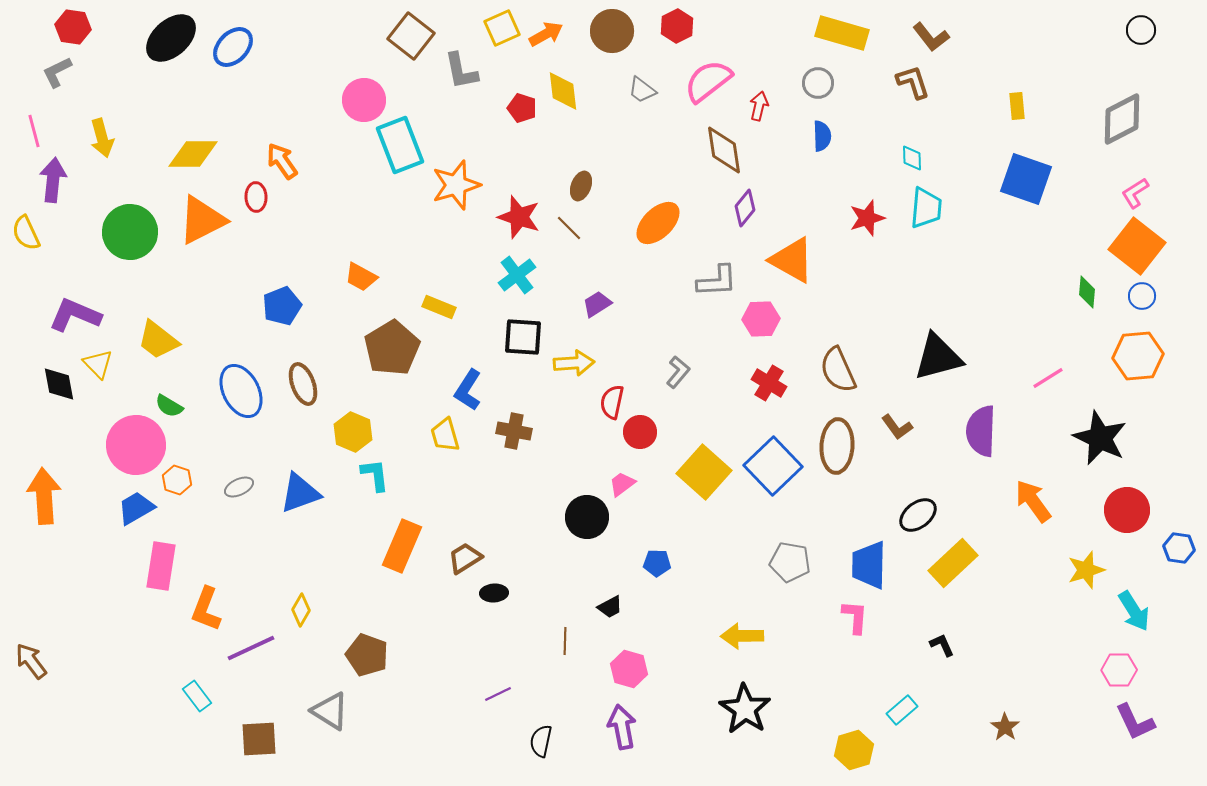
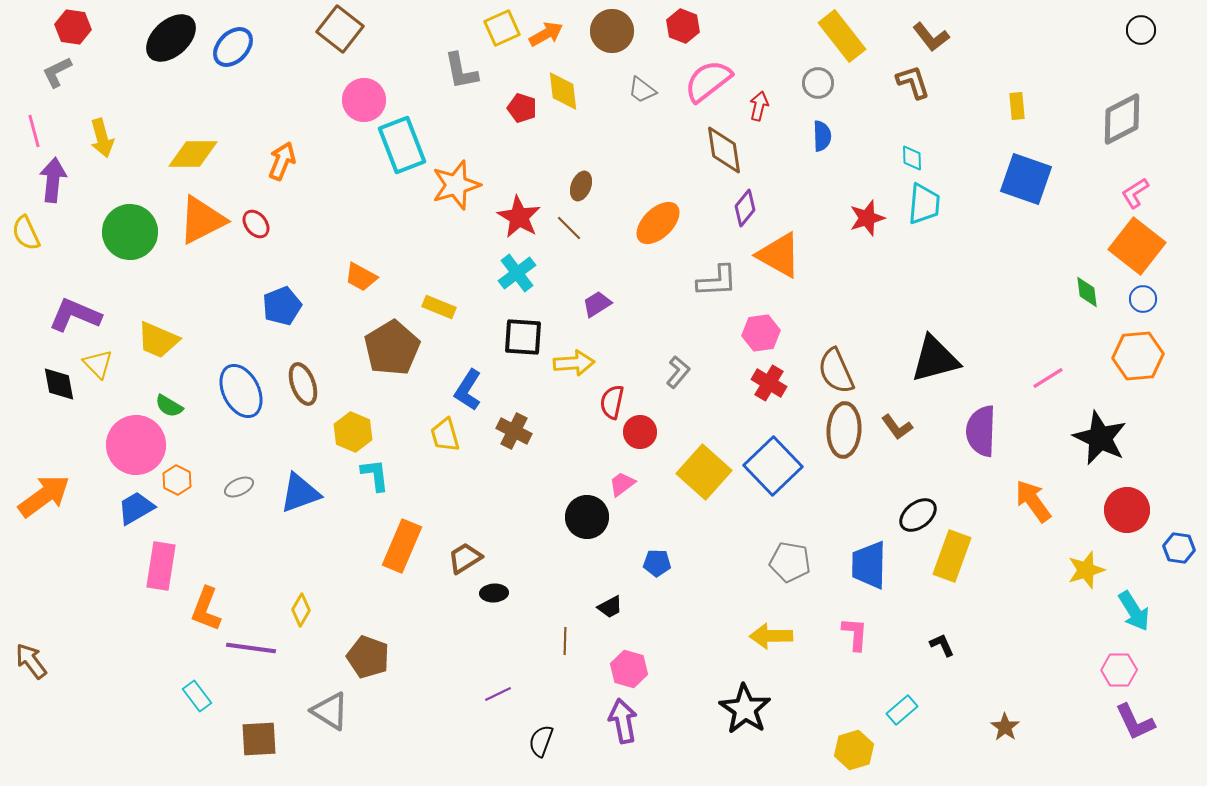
red hexagon at (677, 26): moved 6 px right; rotated 12 degrees counterclockwise
yellow rectangle at (842, 33): moved 3 px down; rotated 36 degrees clockwise
brown square at (411, 36): moved 71 px left, 7 px up
cyan rectangle at (400, 145): moved 2 px right
orange arrow at (282, 161): rotated 57 degrees clockwise
red ellipse at (256, 197): moved 27 px down; rotated 36 degrees counterclockwise
cyan trapezoid at (926, 208): moved 2 px left, 4 px up
red star at (519, 217): rotated 12 degrees clockwise
orange triangle at (792, 260): moved 13 px left, 5 px up
cyan cross at (517, 275): moved 2 px up
green diamond at (1087, 292): rotated 12 degrees counterclockwise
blue circle at (1142, 296): moved 1 px right, 3 px down
pink hexagon at (761, 319): moved 14 px down; rotated 6 degrees counterclockwise
yellow trapezoid at (158, 340): rotated 15 degrees counterclockwise
black triangle at (938, 357): moved 3 px left, 2 px down
brown semicircle at (838, 370): moved 2 px left, 1 px down
brown cross at (514, 431): rotated 16 degrees clockwise
brown ellipse at (837, 446): moved 7 px right, 16 px up
orange hexagon at (177, 480): rotated 8 degrees clockwise
orange arrow at (44, 496): rotated 58 degrees clockwise
yellow rectangle at (953, 563): moved 1 px left, 7 px up; rotated 27 degrees counterclockwise
pink L-shape at (855, 617): moved 17 px down
yellow arrow at (742, 636): moved 29 px right
purple line at (251, 648): rotated 33 degrees clockwise
brown pentagon at (367, 655): moved 1 px right, 2 px down
purple arrow at (622, 727): moved 1 px right, 6 px up
black semicircle at (541, 741): rotated 8 degrees clockwise
